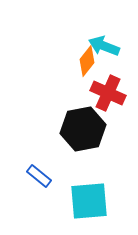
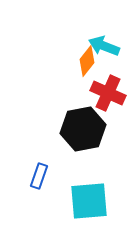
blue rectangle: rotated 70 degrees clockwise
